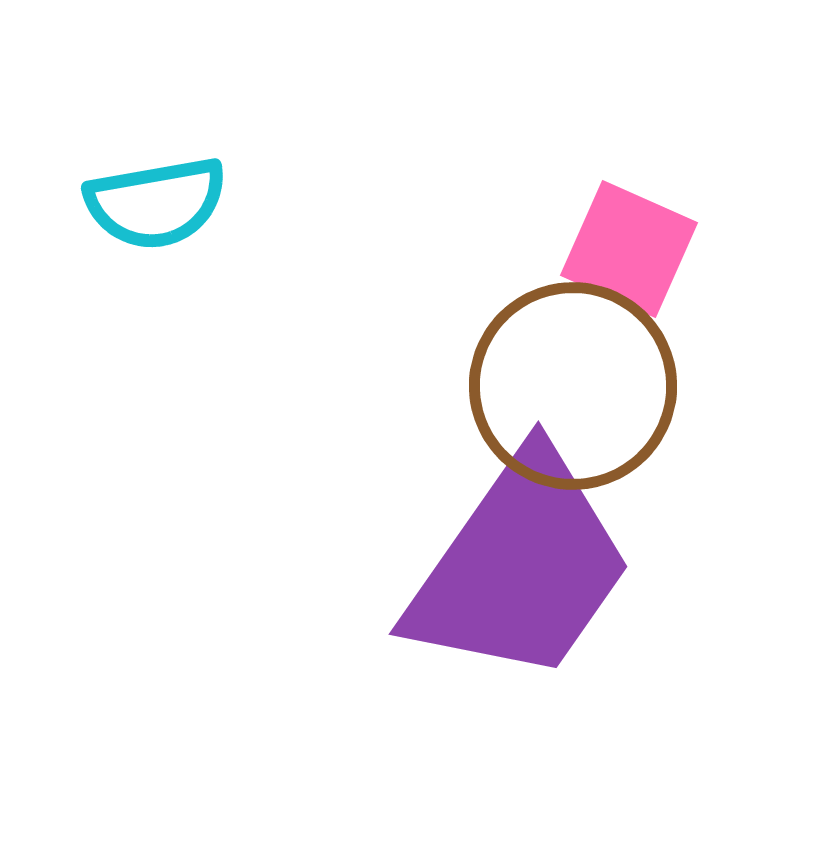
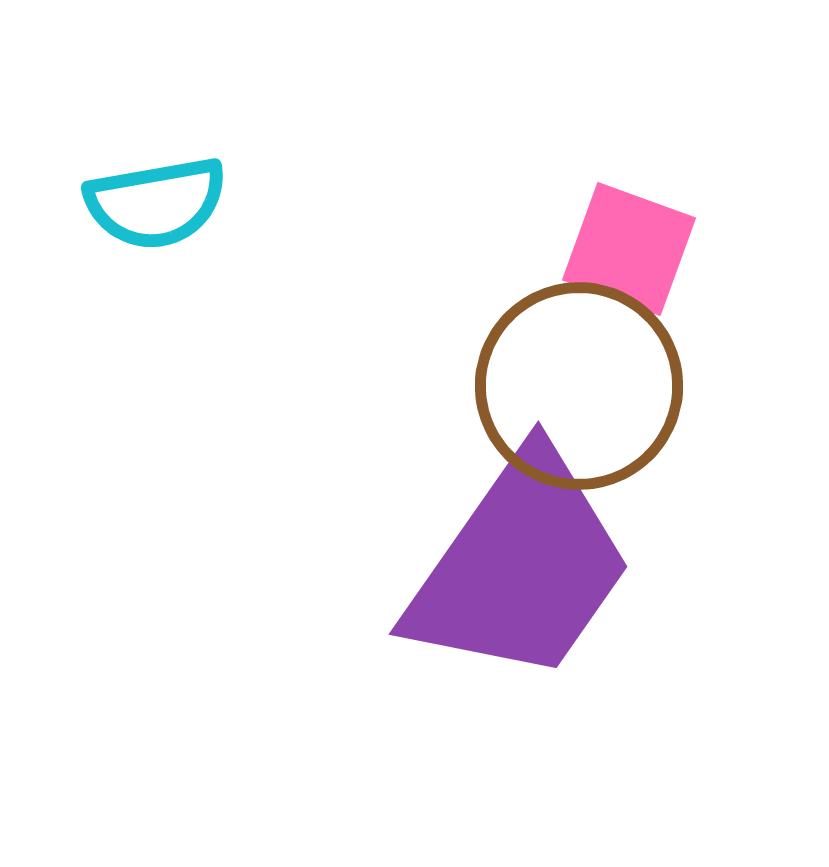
pink square: rotated 4 degrees counterclockwise
brown circle: moved 6 px right
